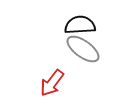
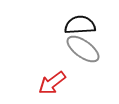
red arrow: rotated 16 degrees clockwise
